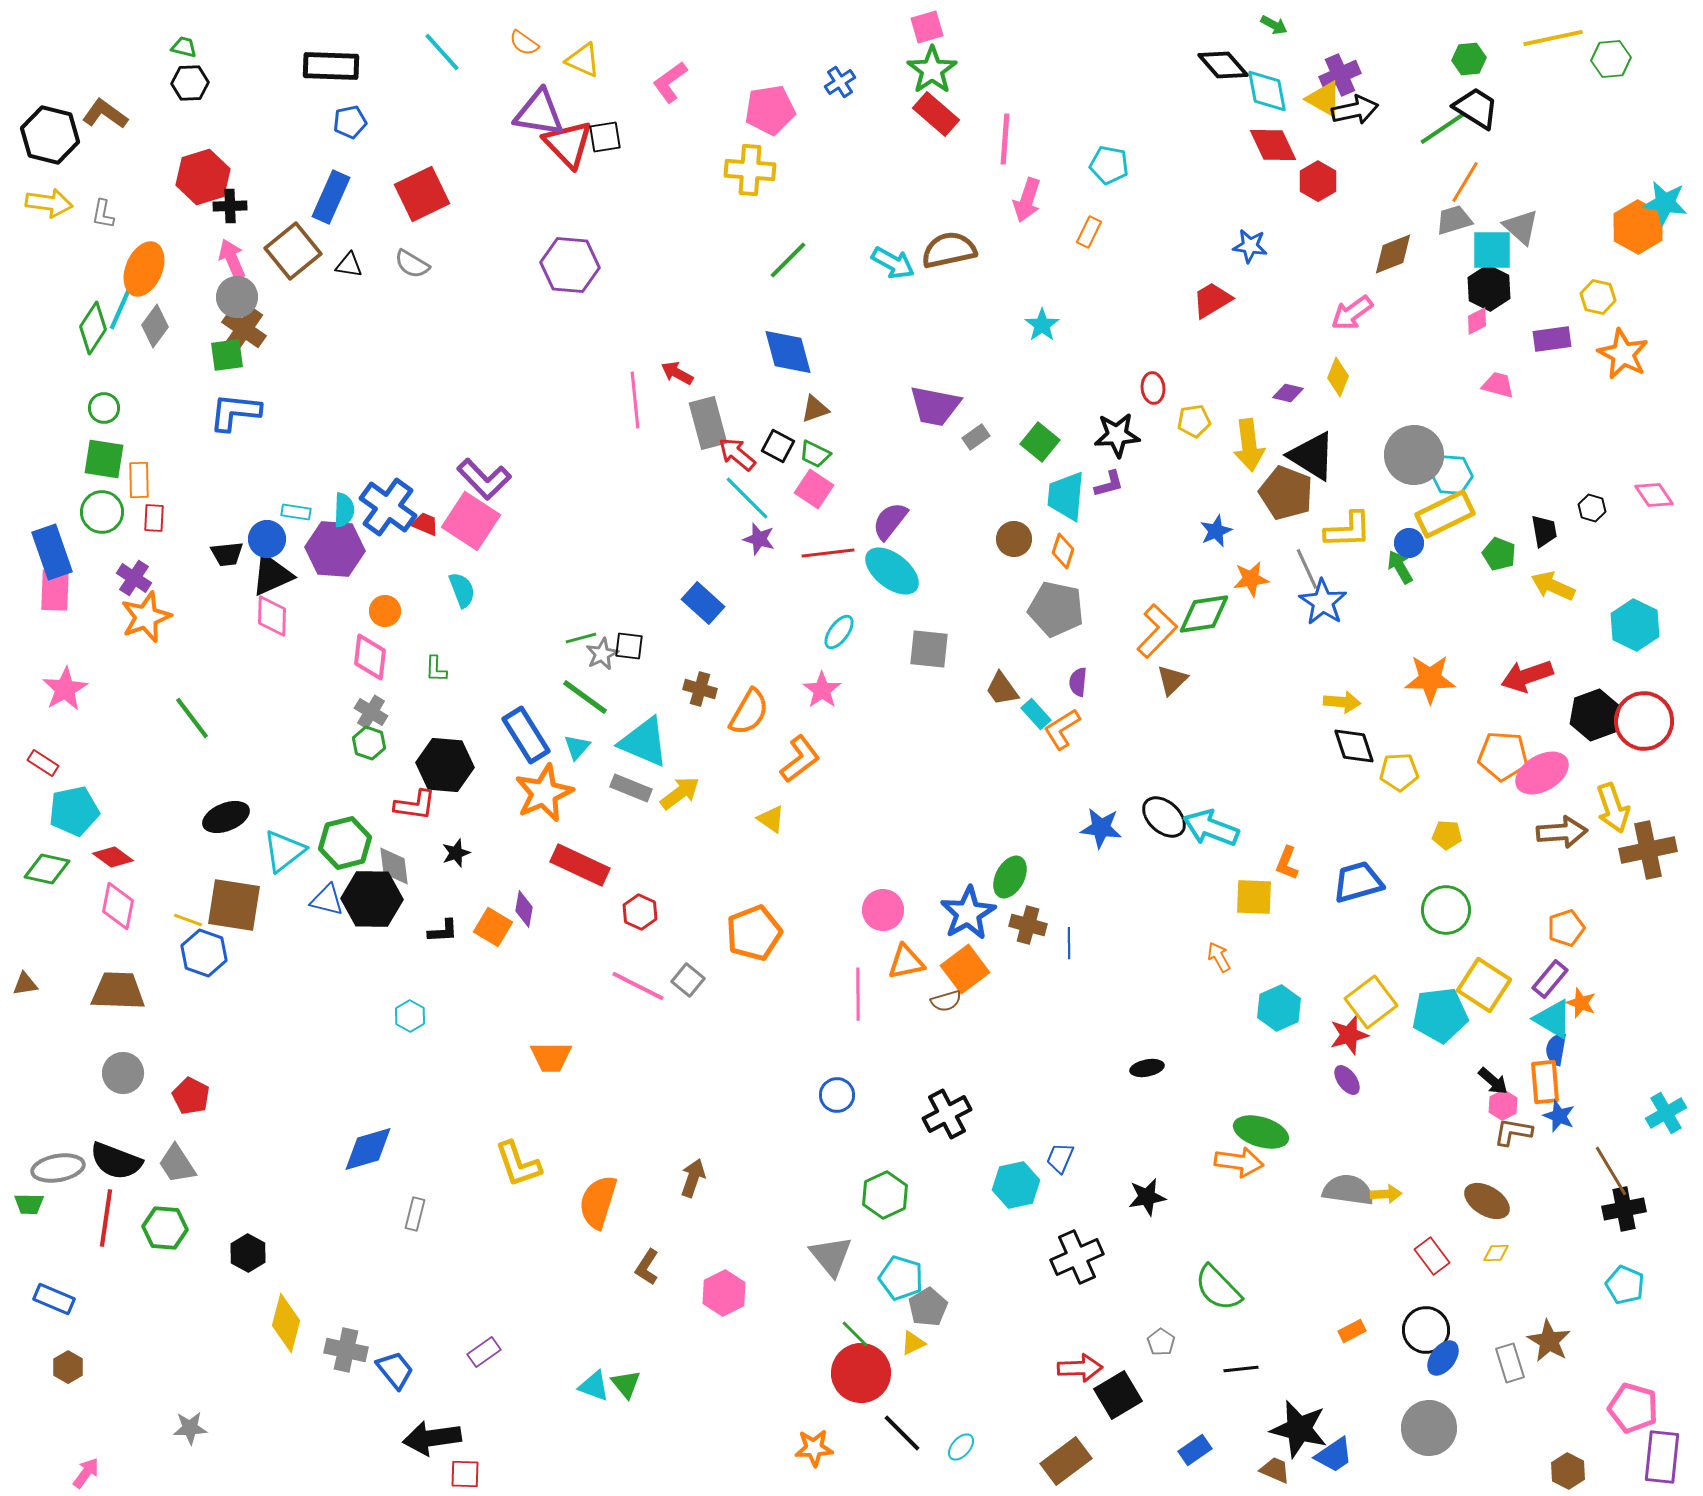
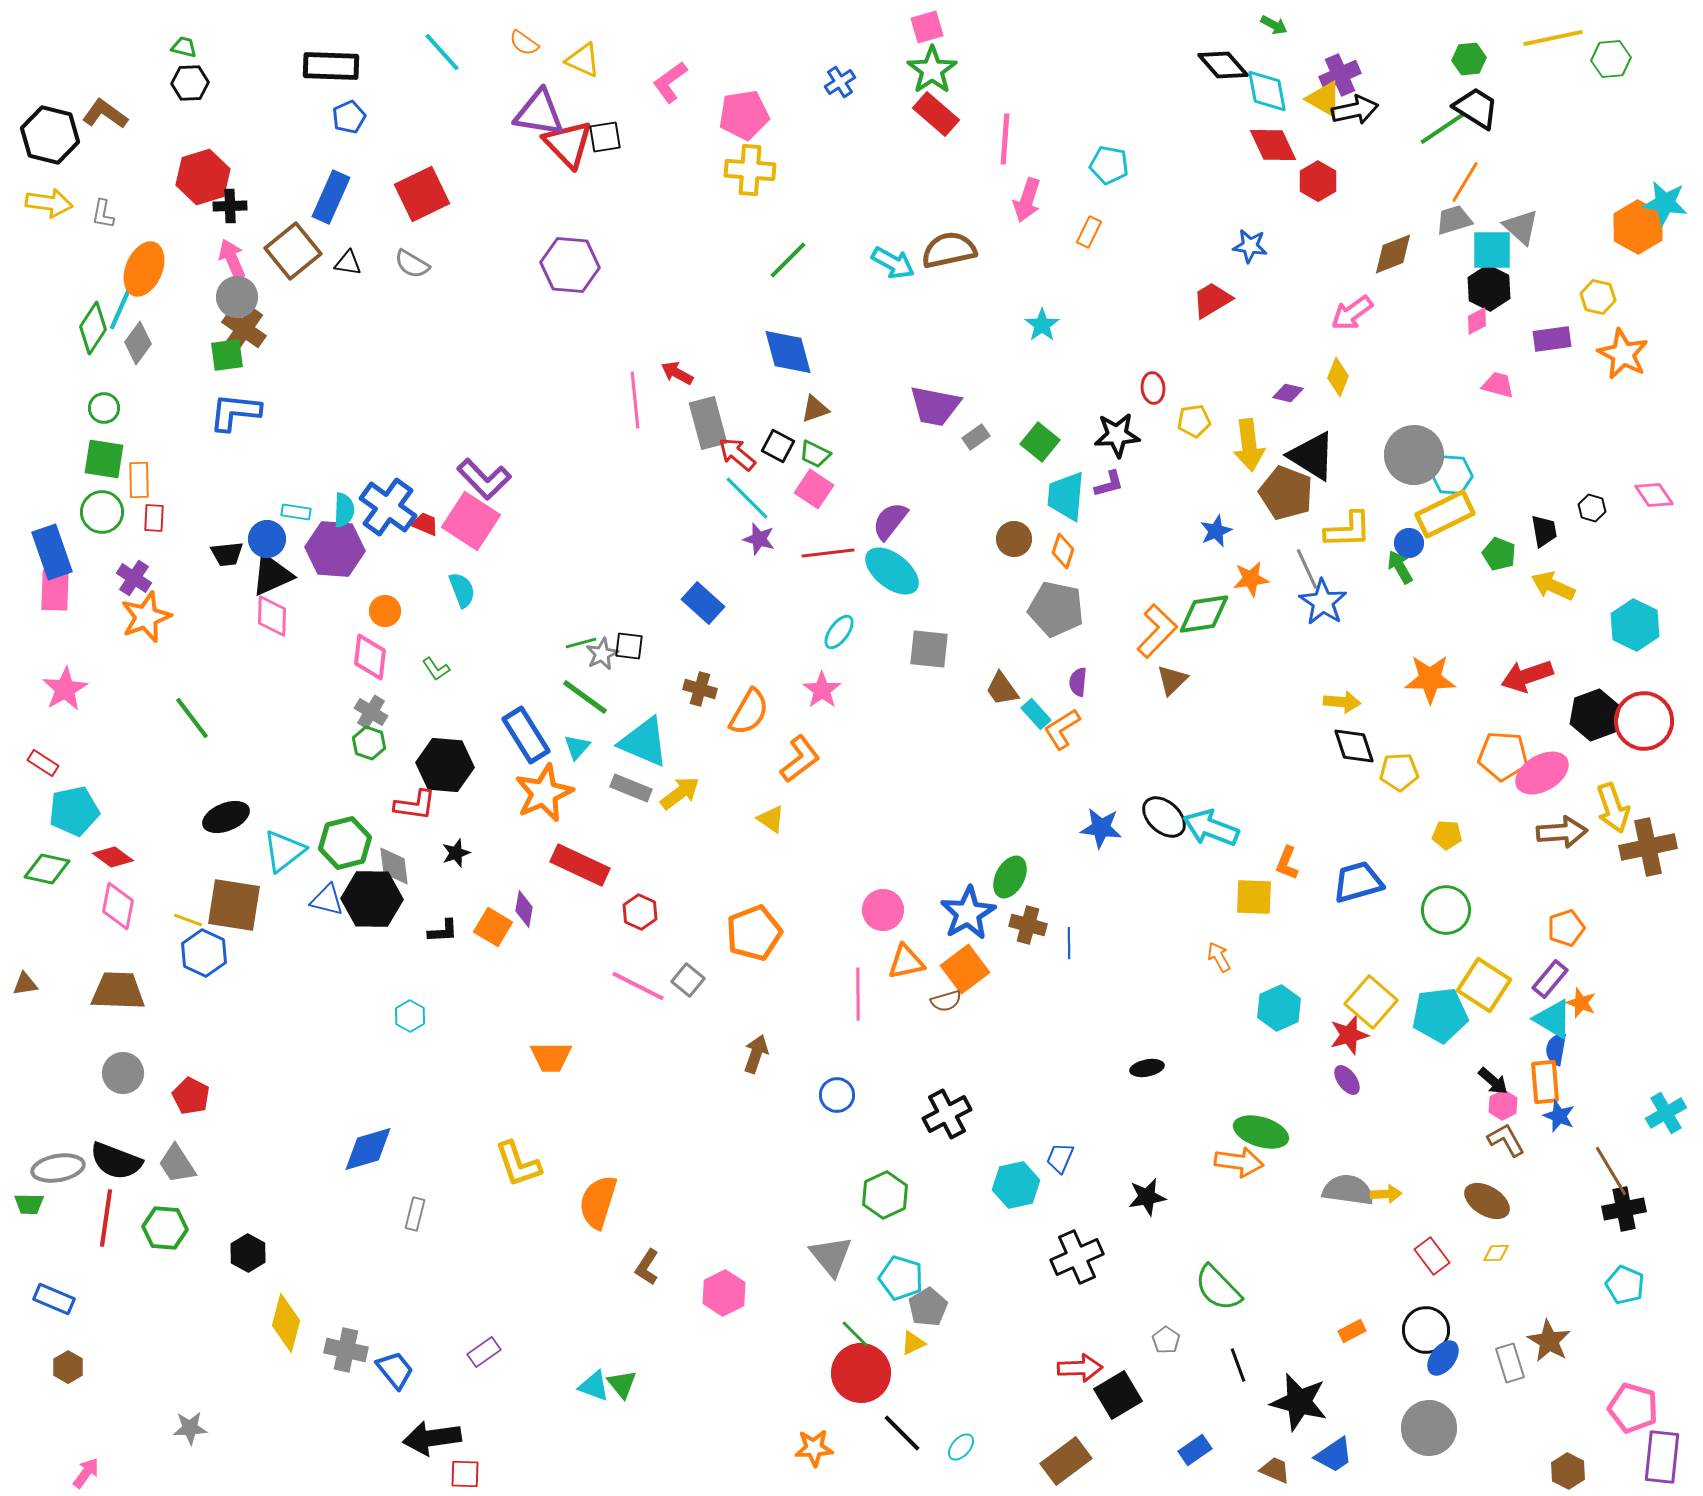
pink pentagon at (770, 110): moved 26 px left, 5 px down
blue pentagon at (350, 122): moved 1 px left, 5 px up; rotated 12 degrees counterclockwise
black triangle at (349, 265): moved 1 px left, 2 px up
gray diamond at (155, 326): moved 17 px left, 17 px down
green line at (581, 638): moved 5 px down
green L-shape at (436, 669): rotated 36 degrees counterclockwise
brown cross at (1648, 850): moved 3 px up
blue hexagon at (204, 953): rotated 6 degrees clockwise
yellow square at (1371, 1002): rotated 12 degrees counterclockwise
brown L-shape at (1513, 1132): moved 7 px left, 8 px down; rotated 51 degrees clockwise
brown arrow at (693, 1178): moved 63 px right, 124 px up
gray pentagon at (1161, 1342): moved 5 px right, 2 px up
black line at (1241, 1369): moved 3 px left, 4 px up; rotated 76 degrees clockwise
green triangle at (626, 1384): moved 4 px left
black star at (1299, 1429): moved 27 px up
